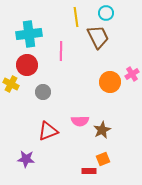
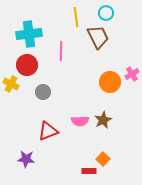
brown star: moved 1 px right, 10 px up
orange square: rotated 24 degrees counterclockwise
